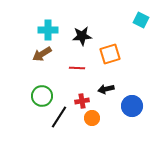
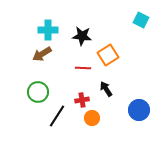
black star: rotated 12 degrees clockwise
orange square: moved 2 px left, 1 px down; rotated 15 degrees counterclockwise
red line: moved 6 px right
black arrow: rotated 70 degrees clockwise
green circle: moved 4 px left, 4 px up
red cross: moved 1 px up
blue circle: moved 7 px right, 4 px down
black line: moved 2 px left, 1 px up
